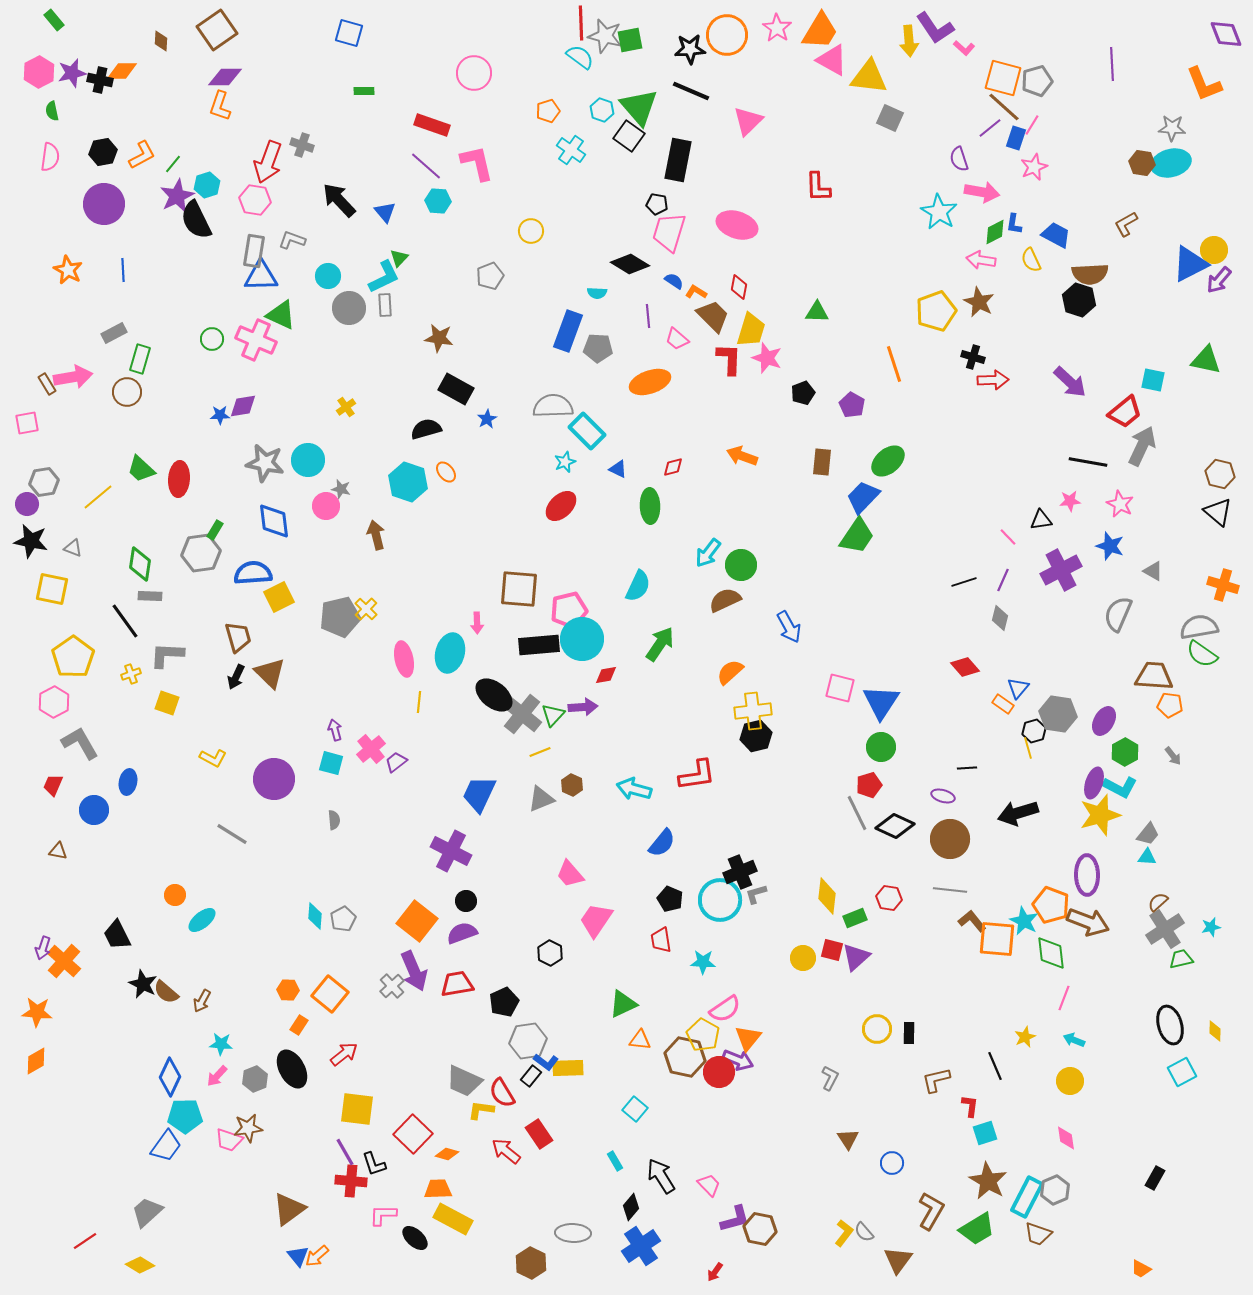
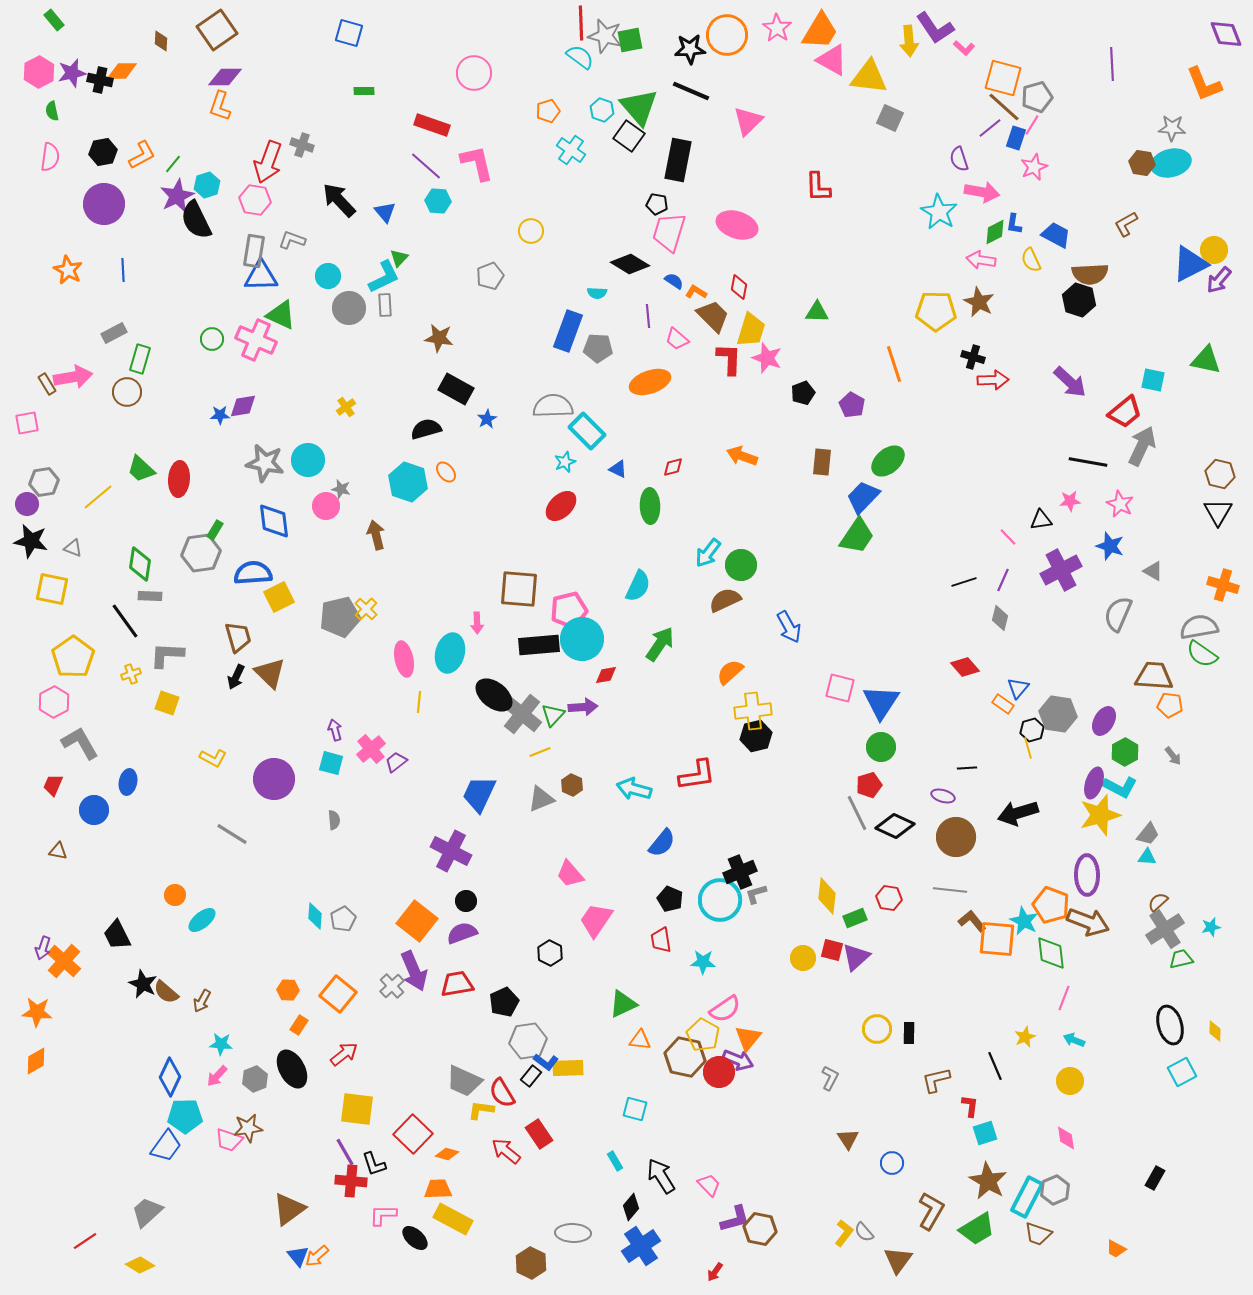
gray pentagon at (1037, 81): moved 16 px down
yellow pentagon at (936, 311): rotated 21 degrees clockwise
black triangle at (1218, 512): rotated 20 degrees clockwise
black hexagon at (1034, 731): moved 2 px left, 1 px up
brown circle at (950, 839): moved 6 px right, 2 px up
orange square at (330, 994): moved 8 px right
cyan square at (635, 1109): rotated 25 degrees counterclockwise
orange trapezoid at (1141, 1269): moved 25 px left, 20 px up
